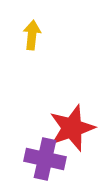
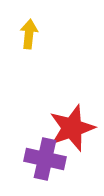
yellow arrow: moved 3 px left, 1 px up
